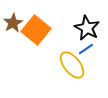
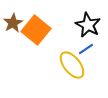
black star: moved 1 px right, 3 px up
